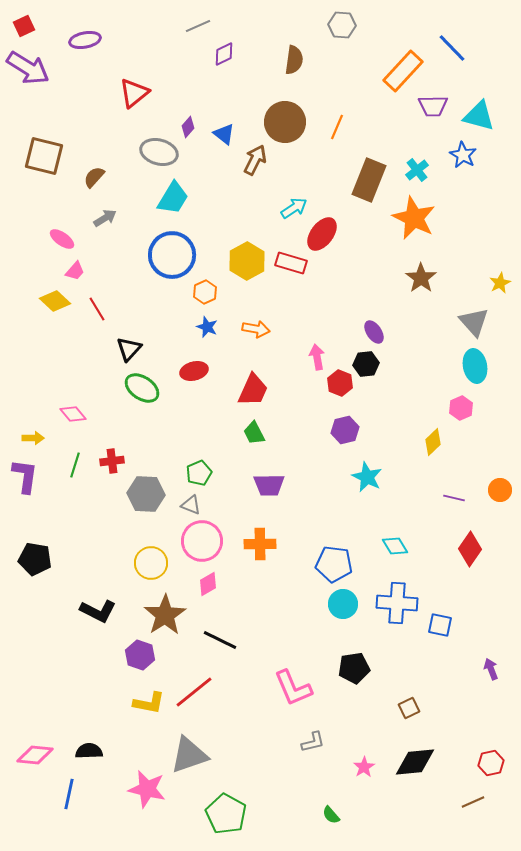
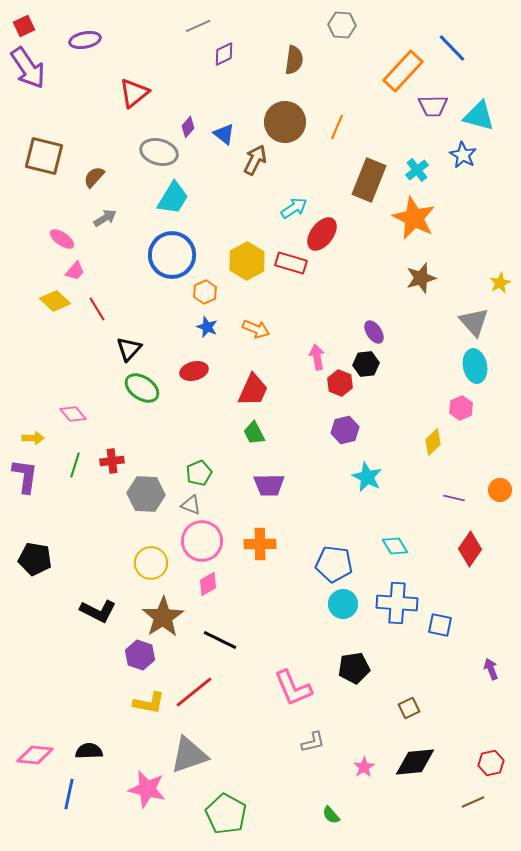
purple arrow at (28, 68): rotated 24 degrees clockwise
brown star at (421, 278): rotated 20 degrees clockwise
orange arrow at (256, 329): rotated 12 degrees clockwise
brown star at (165, 615): moved 2 px left, 2 px down
